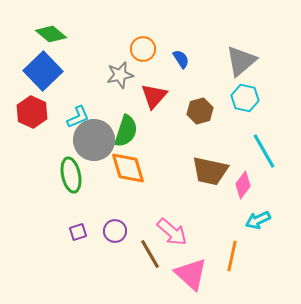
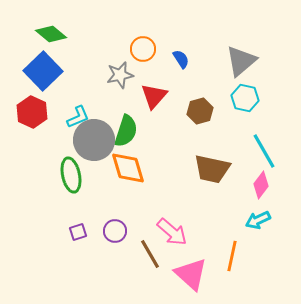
brown trapezoid: moved 2 px right, 2 px up
pink diamond: moved 18 px right
